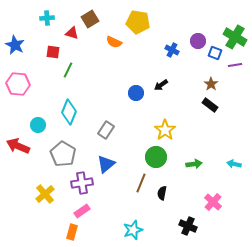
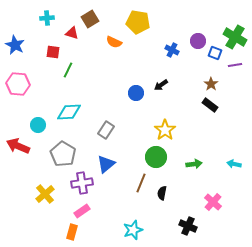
cyan diamond: rotated 65 degrees clockwise
